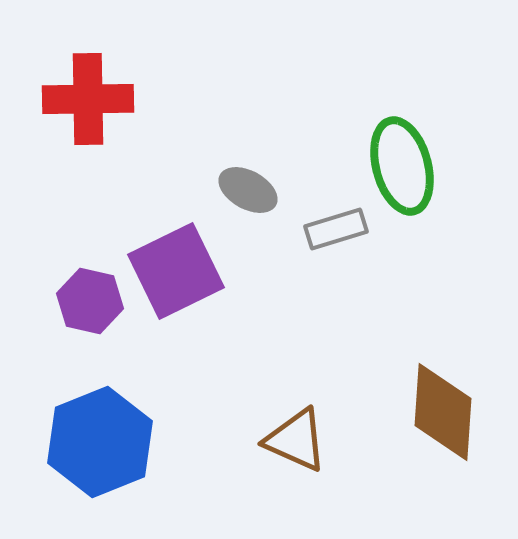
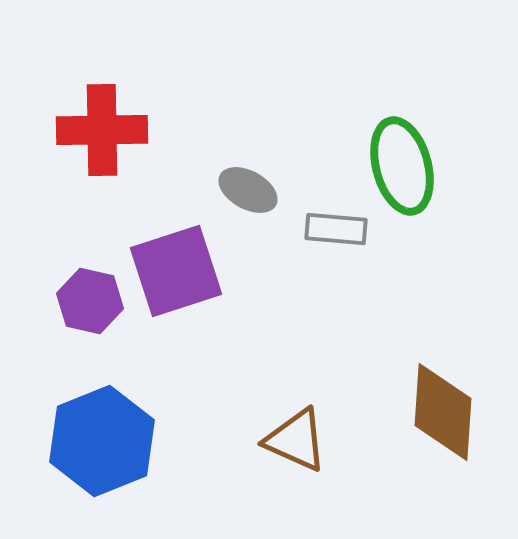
red cross: moved 14 px right, 31 px down
gray rectangle: rotated 22 degrees clockwise
purple square: rotated 8 degrees clockwise
blue hexagon: moved 2 px right, 1 px up
